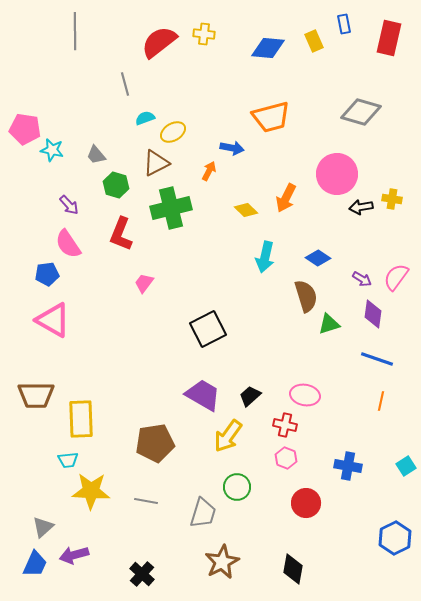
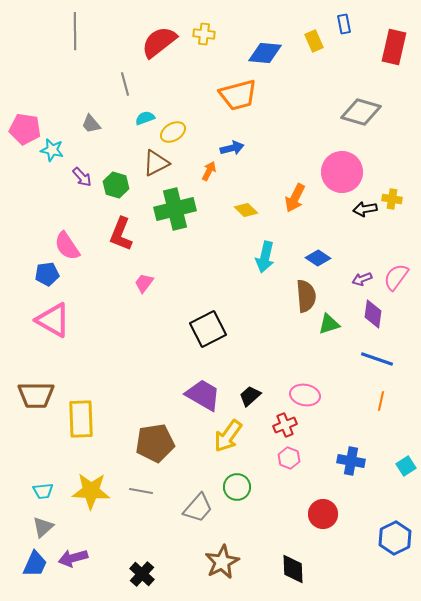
red rectangle at (389, 38): moved 5 px right, 9 px down
blue diamond at (268, 48): moved 3 px left, 5 px down
orange trapezoid at (271, 117): moved 33 px left, 22 px up
blue arrow at (232, 148): rotated 25 degrees counterclockwise
gray trapezoid at (96, 155): moved 5 px left, 31 px up
pink circle at (337, 174): moved 5 px right, 2 px up
orange arrow at (286, 198): moved 9 px right
purple arrow at (69, 205): moved 13 px right, 28 px up
black arrow at (361, 207): moved 4 px right, 2 px down
green cross at (171, 208): moved 4 px right, 1 px down
pink semicircle at (68, 244): moved 1 px left, 2 px down
purple arrow at (362, 279): rotated 126 degrees clockwise
brown semicircle at (306, 296): rotated 12 degrees clockwise
red cross at (285, 425): rotated 35 degrees counterclockwise
pink hexagon at (286, 458): moved 3 px right
cyan trapezoid at (68, 460): moved 25 px left, 31 px down
blue cross at (348, 466): moved 3 px right, 5 px up
gray line at (146, 501): moved 5 px left, 10 px up
red circle at (306, 503): moved 17 px right, 11 px down
gray trapezoid at (203, 513): moved 5 px left, 5 px up; rotated 24 degrees clockwise
purple arrow at (74, 555): moved 1 px left, 3 px down
black diamond at (293, 569): rotated 12 degrees counterclockwise
